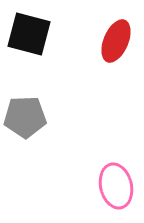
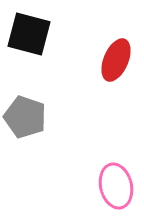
red ellipse: moved 19 px down
gray pentagon: rotated 21 degrees clockwise
